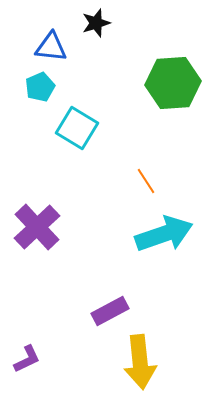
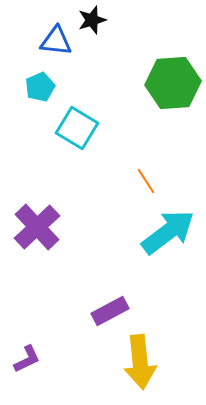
black star: moved 4 px left, 3 px up
blue triangle: moved 5 px right, 6 px up
cyan arrow: moved 4 px right, 2 px up; rotated 18 degrees counterclockwise
